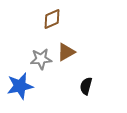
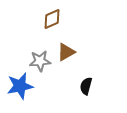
gray star: moved 1 px left, 2 px down
